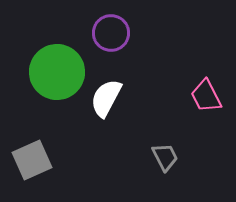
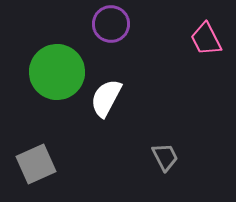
purple circle: moved 9 px up
pink trapezoid: moved 57 px up
gray square: moved 4 px right, 4 px down
